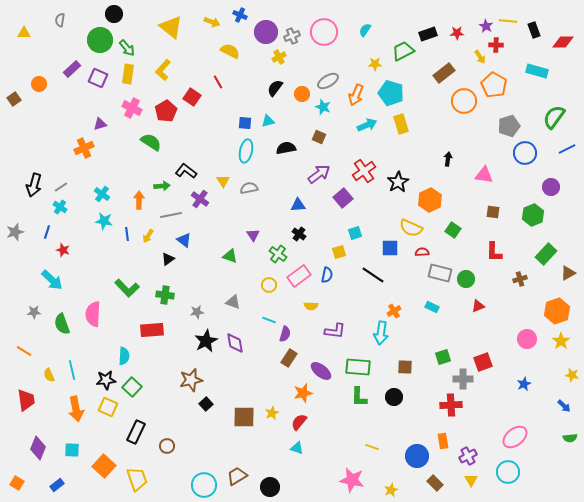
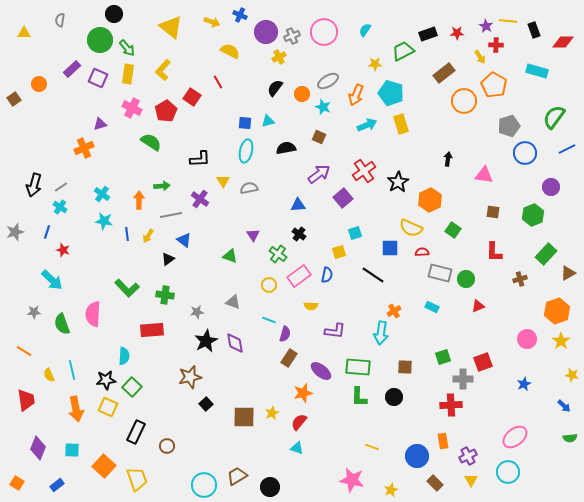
black L-shape at (186, 171): moved 14 px right, 12 px up; rotated 140 degrees clockwise
brown star at (191, 380): moved 1 px left, 3 px up
